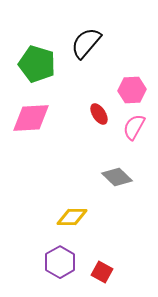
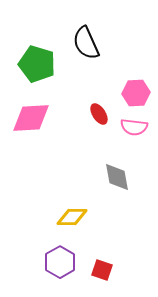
black semicircle: rotated 64 degrees counterclockwise
pink hexagon: moved 4 px right, 3 px down
pink semicircle: rotated 112 degrees counterclockwise
gray diamond: rotated 36 degrees clockwise
red square: moved 2 px up; rotated 10 degrees counterclockwise
